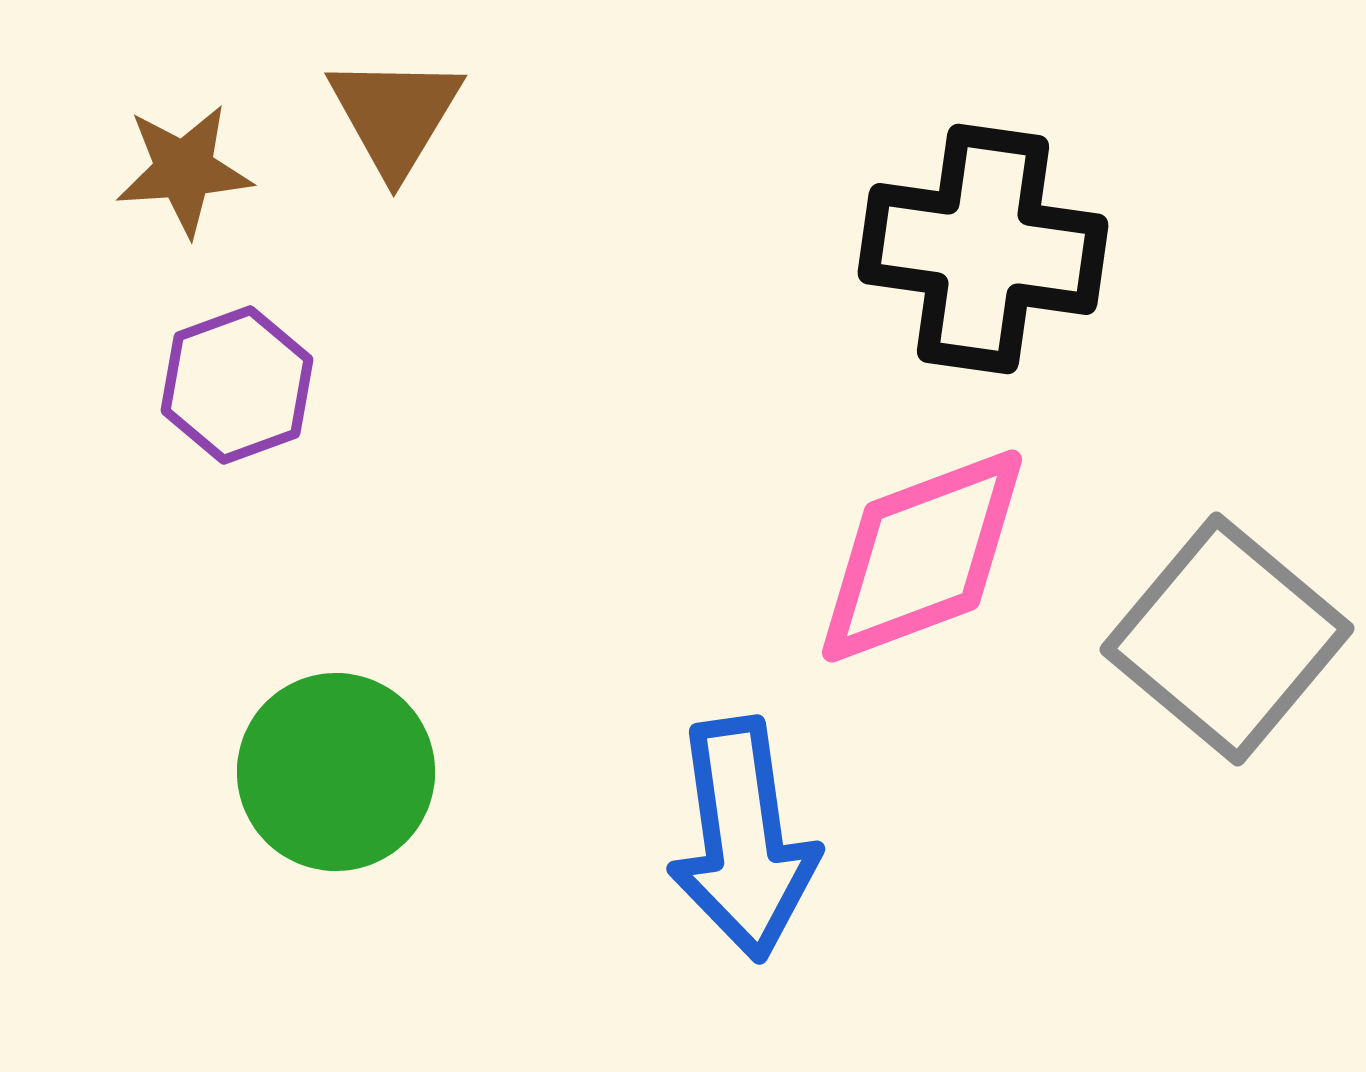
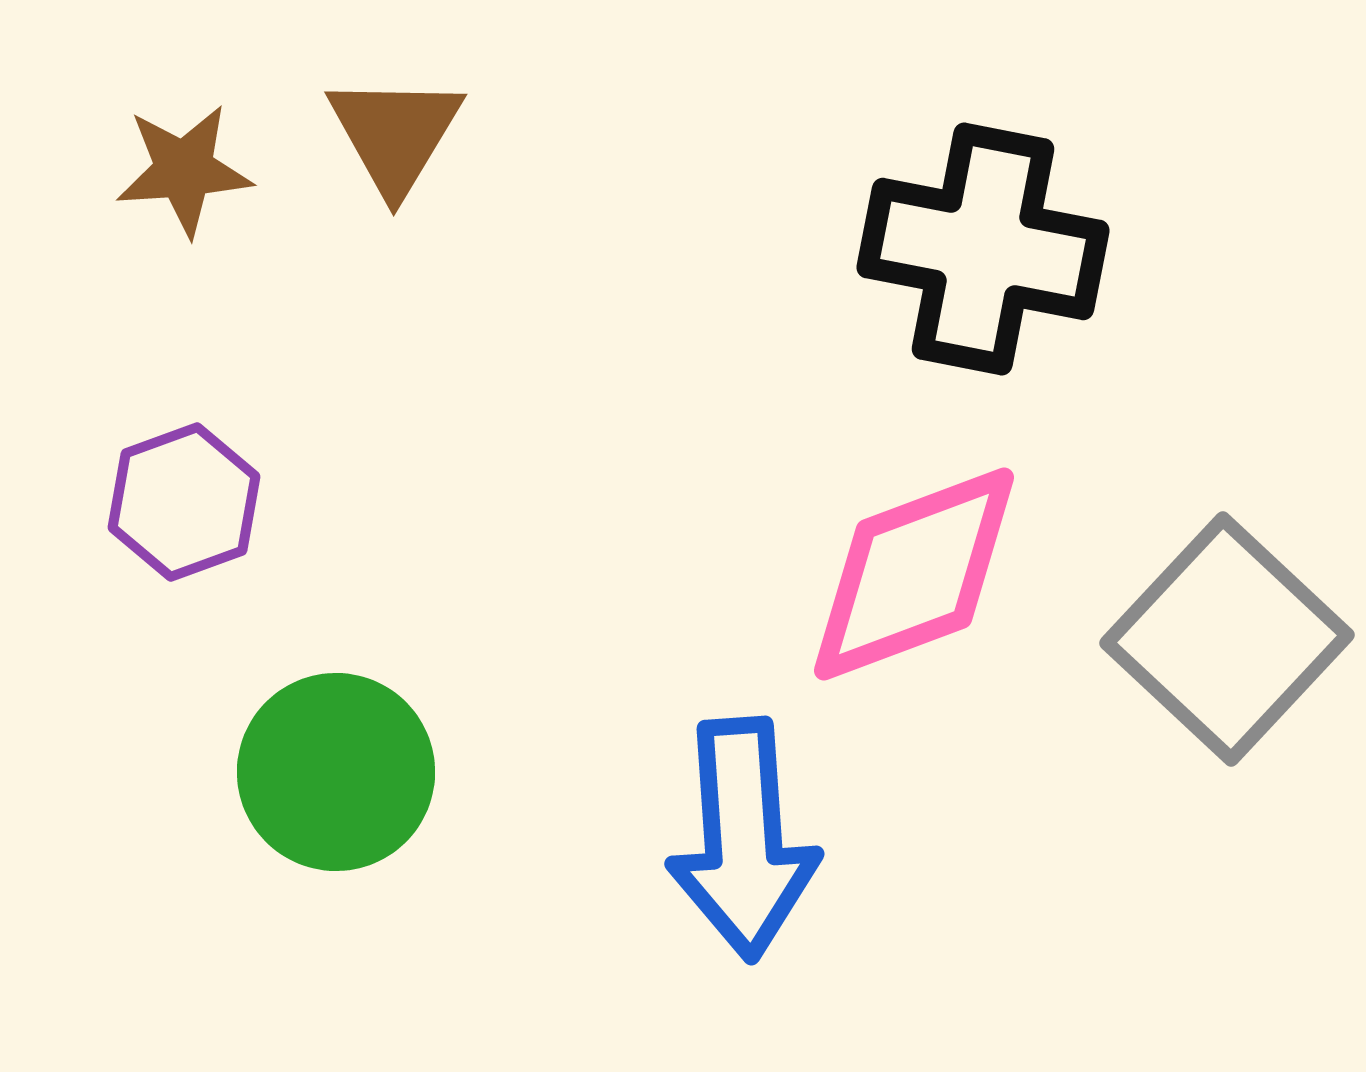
brown triangle: moved 19 px down
black cross: rotated 3 degrees clockwise
purple hexagon: moved 53 px left, 117 px down
pink diamond: moved 8 px left, 18 px down
gray square: rotated 3 degrees clockwise
blue arrow: rotated 4 degrees clockwise
